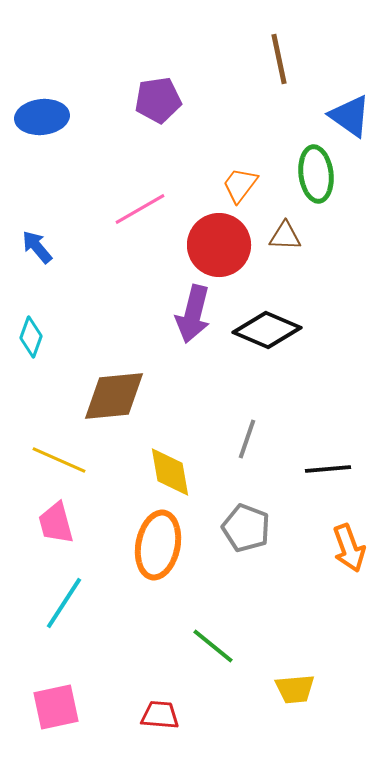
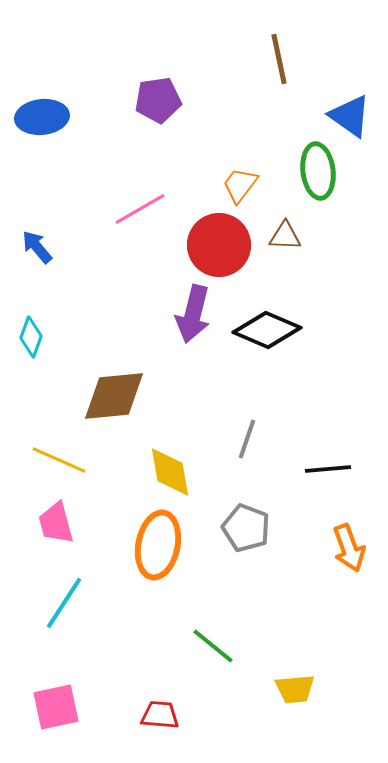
green ellipse: moved 2 px right, 3 px up
